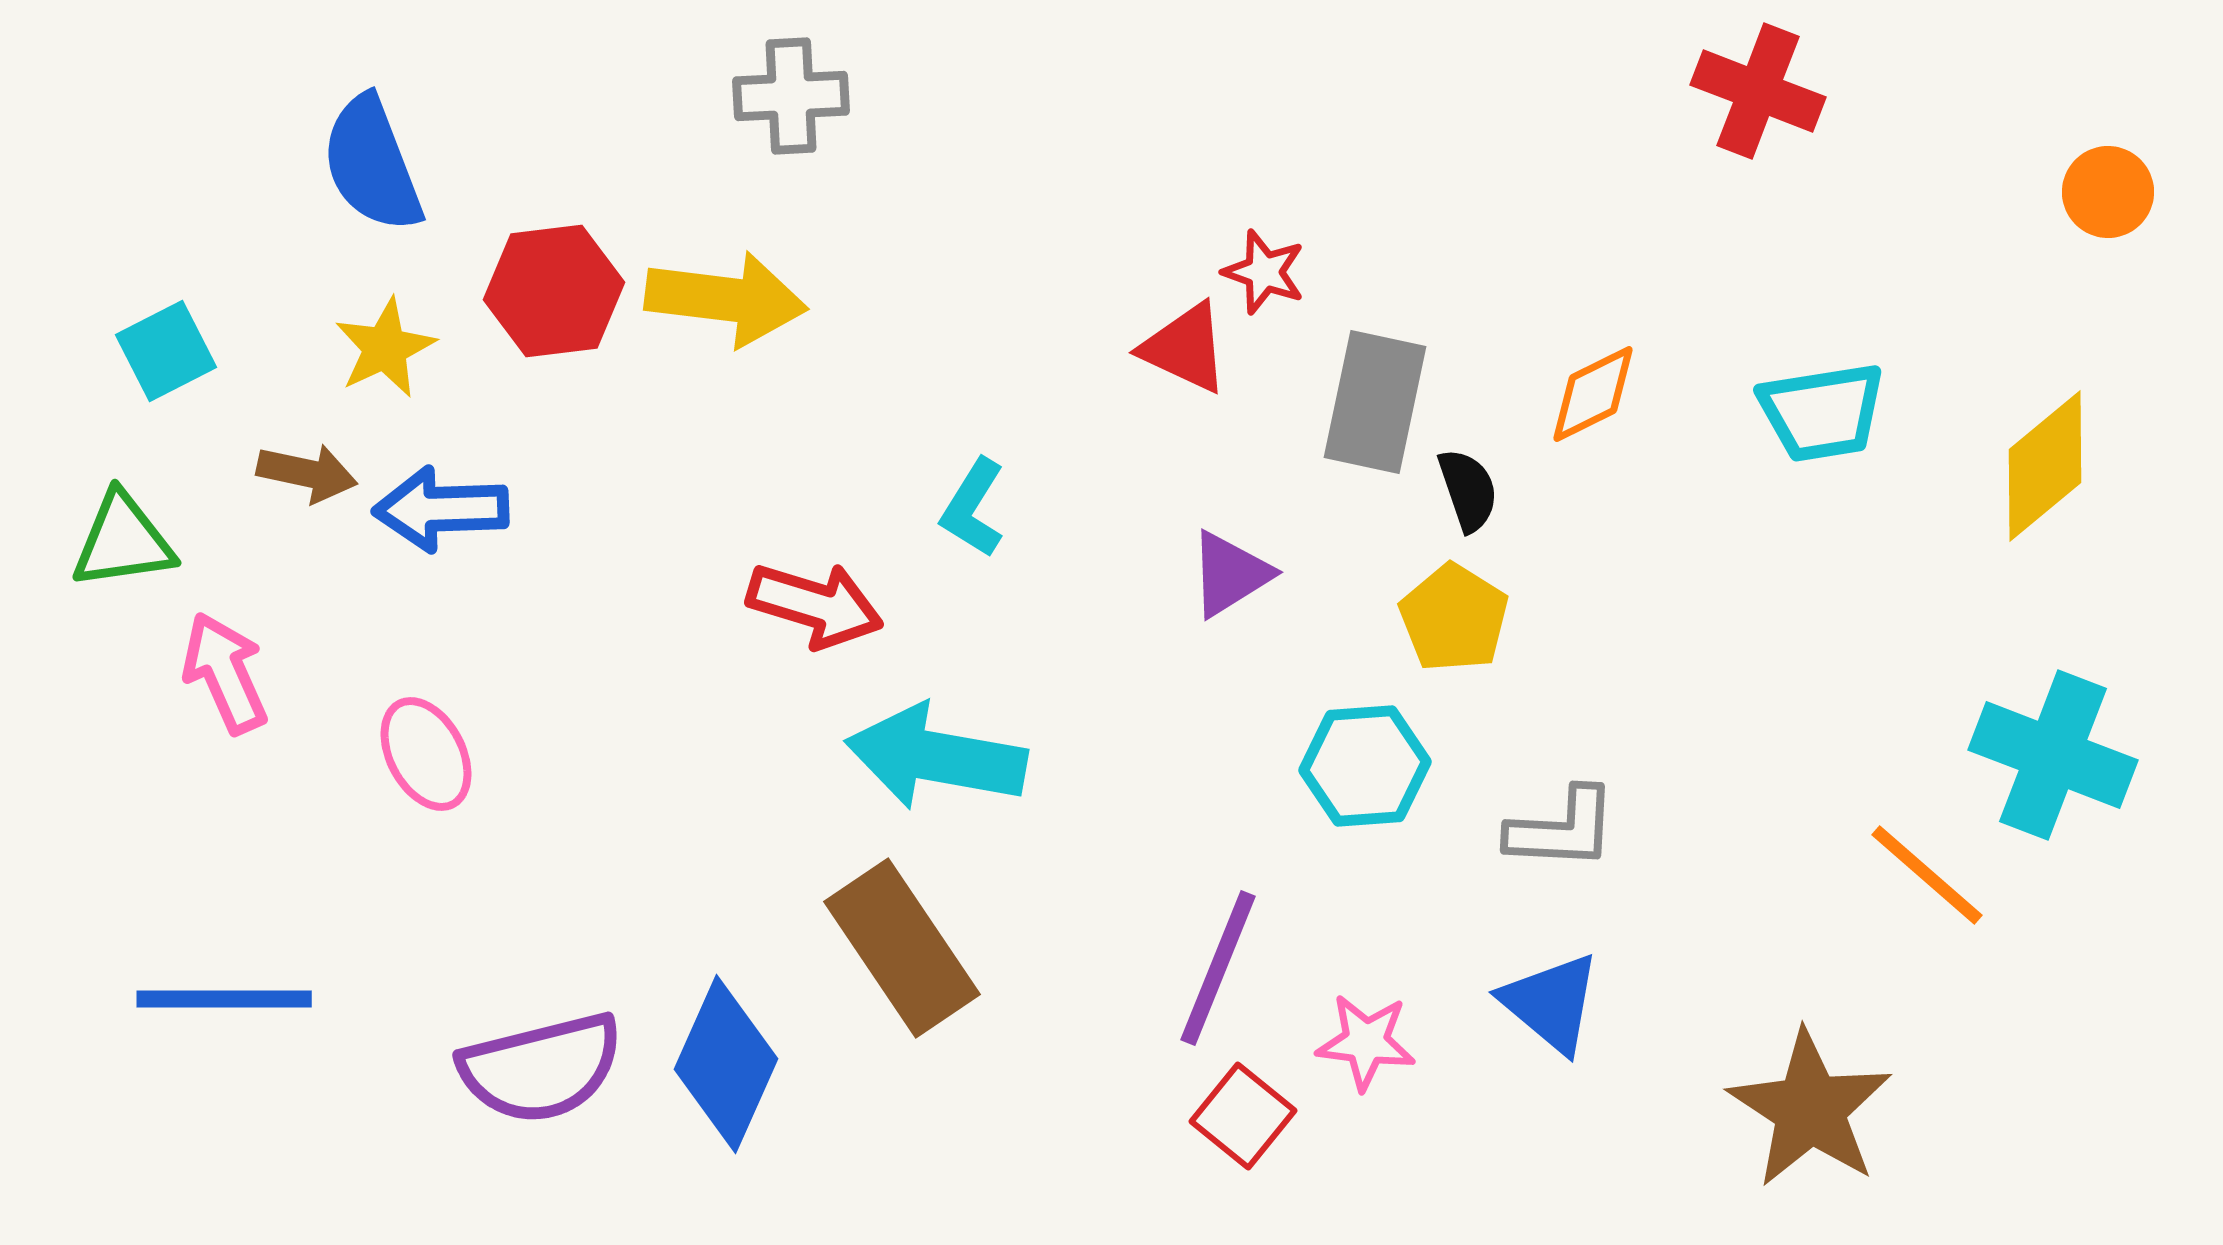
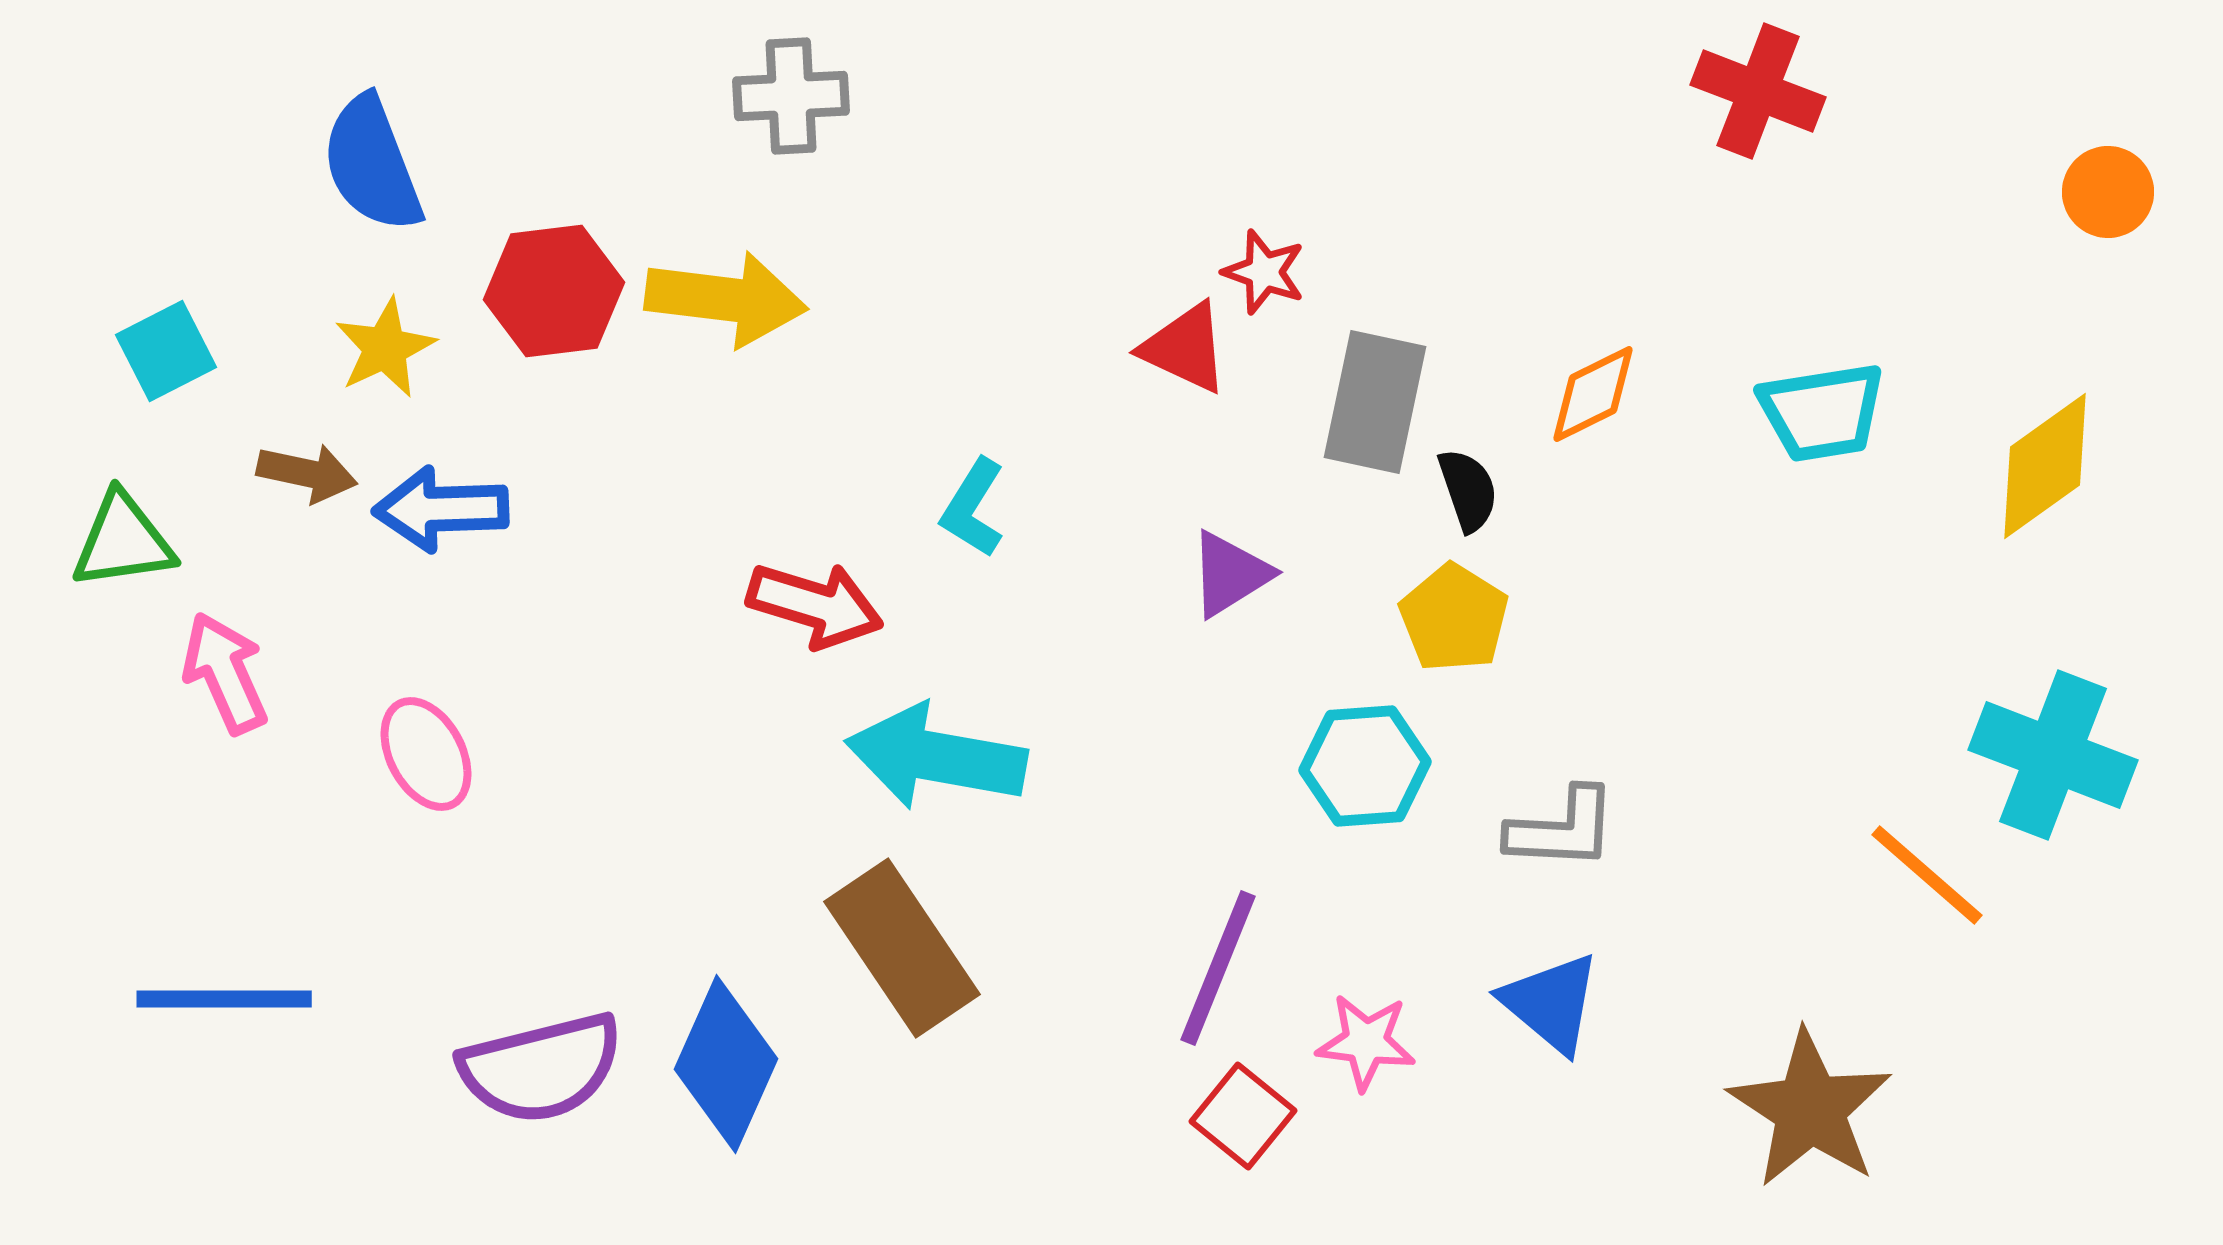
yellow diamond: rotated 4 degrees clockwise
